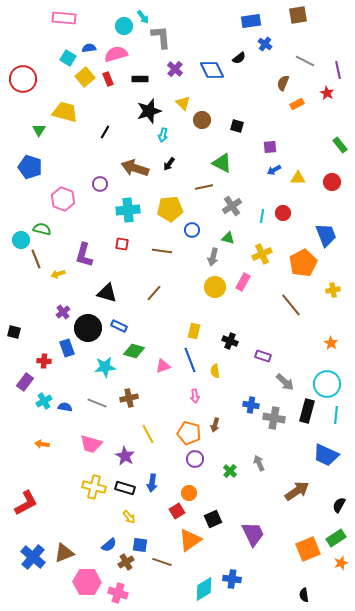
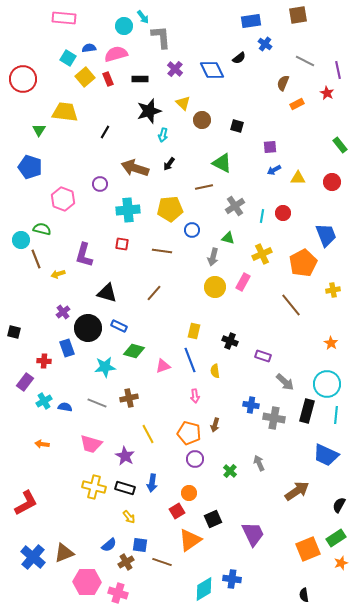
yellow trapezoid at (65, 112): rotated 8 degrees counterclockwise
gray cross at (232, 206): moved 3 px right
